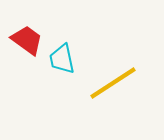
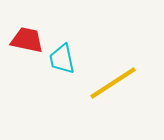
red trapezoid: rotated 24 degrees counterclockwise
